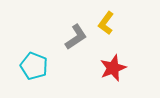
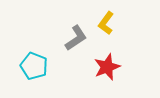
gray L-shape: moved 1 px down
red star: moved 6 px left, 1 px up
